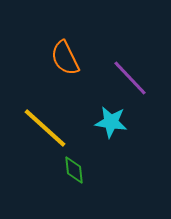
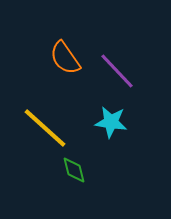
orange semicircle: rotated 9 degrees counterclockwise
purple line: moved 13 px left, 7 px up
green diamond: rotated 8 degrees counterclockwise
